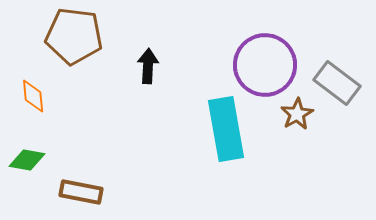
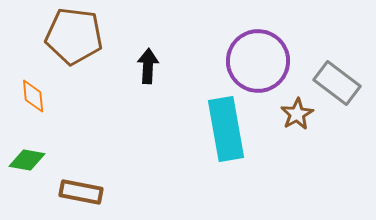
purple circle: moved 7 px left, 4 px up
